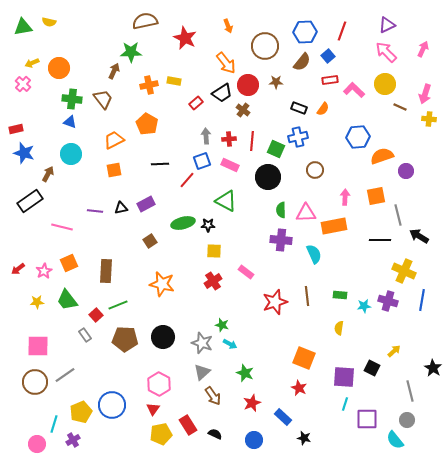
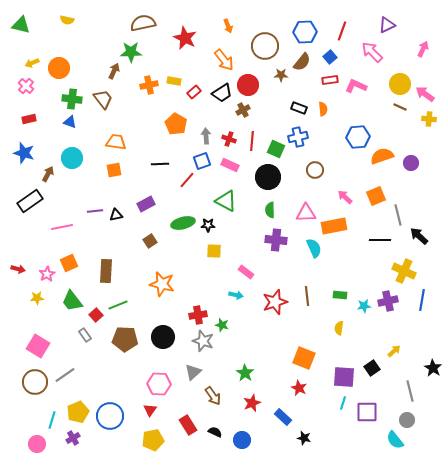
brown semicircle at (145, 21): moved 2 px left, 2 px down
yellow semicircle at (49, 22): moved 18 px right, 2 px up
green triangle at (23, 27): moved 2 px left, 2 px up; rotated 24 degrees clockwise
pink arrow at (386, 52): moved 14 px left
blue square at (328, 56): moved 2 px right, 1 px down
orange arrow at (226, 63): moved 2 px left, 3 px up
brown star at (276, 82): moved 5 px right, 7 px up
pink cross at (23, 84): moved 3 px right, 2 px down
yellow circle at (385, 84): moved 15 px right
pink L-shape at (354, 90): moved 2 px right, 4 px up; rotated 20 degrees counterclockwise
pink arrow at (425, 94): rotated 108 degrees clockwise
red rectangle at (196, 103): moved 2 px left, 11 px up
orange semicircle at (323, 109): rotated 40 degrees counterclockwise
brown cross at (243, 110): rotated 24 degrees clockwise
orange pentagon at (147, 124): moved 29 px right
red rectangle at (16, 129): moved 13 px right, 10 px up
red cross at (229, 139): rotated 24 degrees clockwise
orange trapezoid at (114, 140): moved 2 px right, 2 px down; rotated 35 degrees clockwise
cyan circle at (71, 154): moved 1 px right, 4 px down
purple circle at (406, 171): moved 5 px right, 8 px up
orange square at (376, 196): rotated 12 degrees counterclockwise
pink arrow at (345, 197): rotated 49 degrees counterclockwise
black triangle at (121, 208): moved 5 px left, 7 px down
green semicircle at (281, 210): moved 11 px left
purple line at (95, 211): rotated 14 degrees counterclockwise
pink line at (62, 227): rotated 25 degrees counterclockwise
black arrow at (419, 236): rotated 12 degrees clockwise
purple cross at (281, 240): moved 5 px left
cyan semicircle at (314, 254): moved 6 px up
red arrow at (18, 269): rotated 128 degrees counterclockwise
pink star at (44, 271): moved 3 px right, 3 px down
red cross at (213, 281): moved 15 px left, 34 px down; rotated 24 degrees clockwise
green trapezoid at (67, 300): moved 5 px right, 1 px down
purple cross at (388, 301): rotated 30 degrees counterclockwise
yellow star at (37, 302): moved 4 px up
gray star at (202, 343): moved 1 px right, 2 px up
cyan arrow at (230, 344): moved 6 px right, 49 px up; rotated 16 degrees counterclockwise
pink square at (38, 346): rotated 30 degrees clockwise
black square at (372, 368): rotated 28 degrees clockwise
gray triangle at (202, 372): moved 9 px left
green star at (245, 373): rotated 12 degrees clockwise
pink hexagon at (159, 384): rotated 25 degrees counterclockwise
cyan line at (345, 404): moved 2 px left, 1 px up
blue circle at (112, 405): moved 2 px left, 11 px down
red triangle at (153, 409): moved 3 px left, 1 px down
yellow pentagon at (81, 412): moved 3 px left
purple square at (367, 419): moved 7 px up
cyan line at (54, 424): moved 2 px left, 4 px up
yellow pentagon at (161, 434): moved 8 px left, 6 px down
black semicircle at (215, 434): moved 2 px up
purple cross at (73, 440): moved 2 px up
blue circle at (254, 440): moved 12 px left
